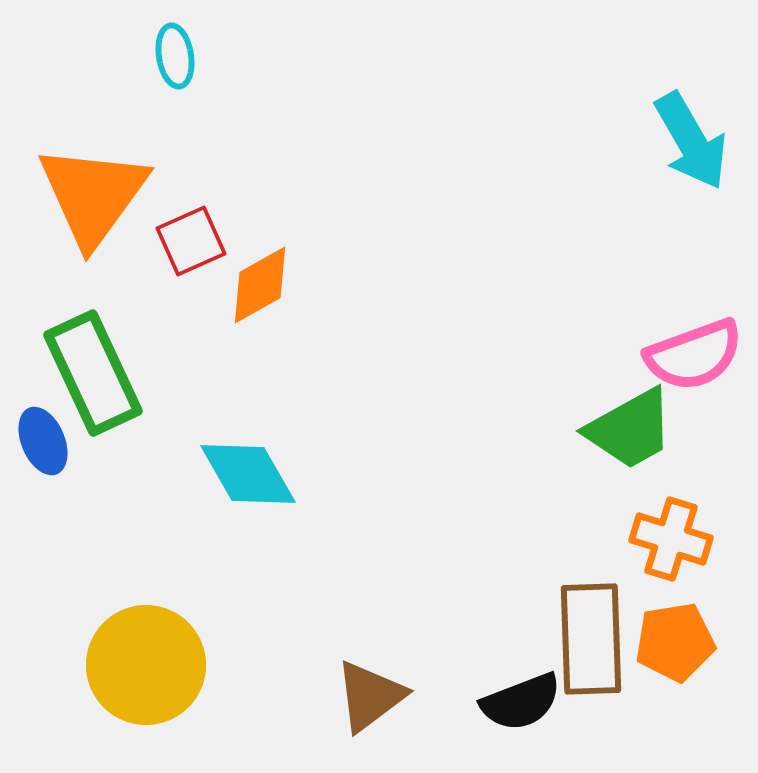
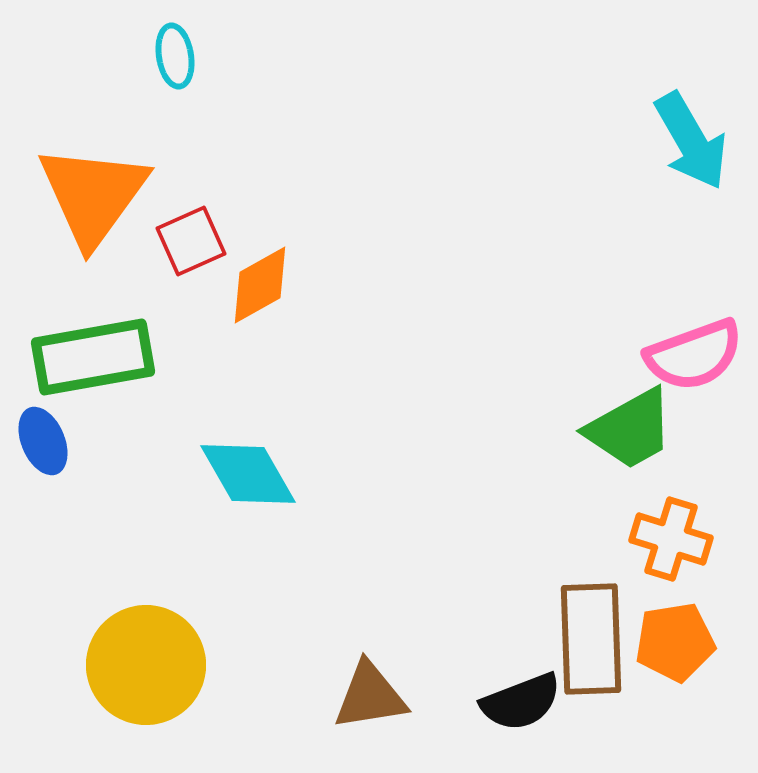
green rectangle: moved 16 px up; rotated 75 degrees counterclockwise
brown triangle: rotated 28 degrees clockwise
